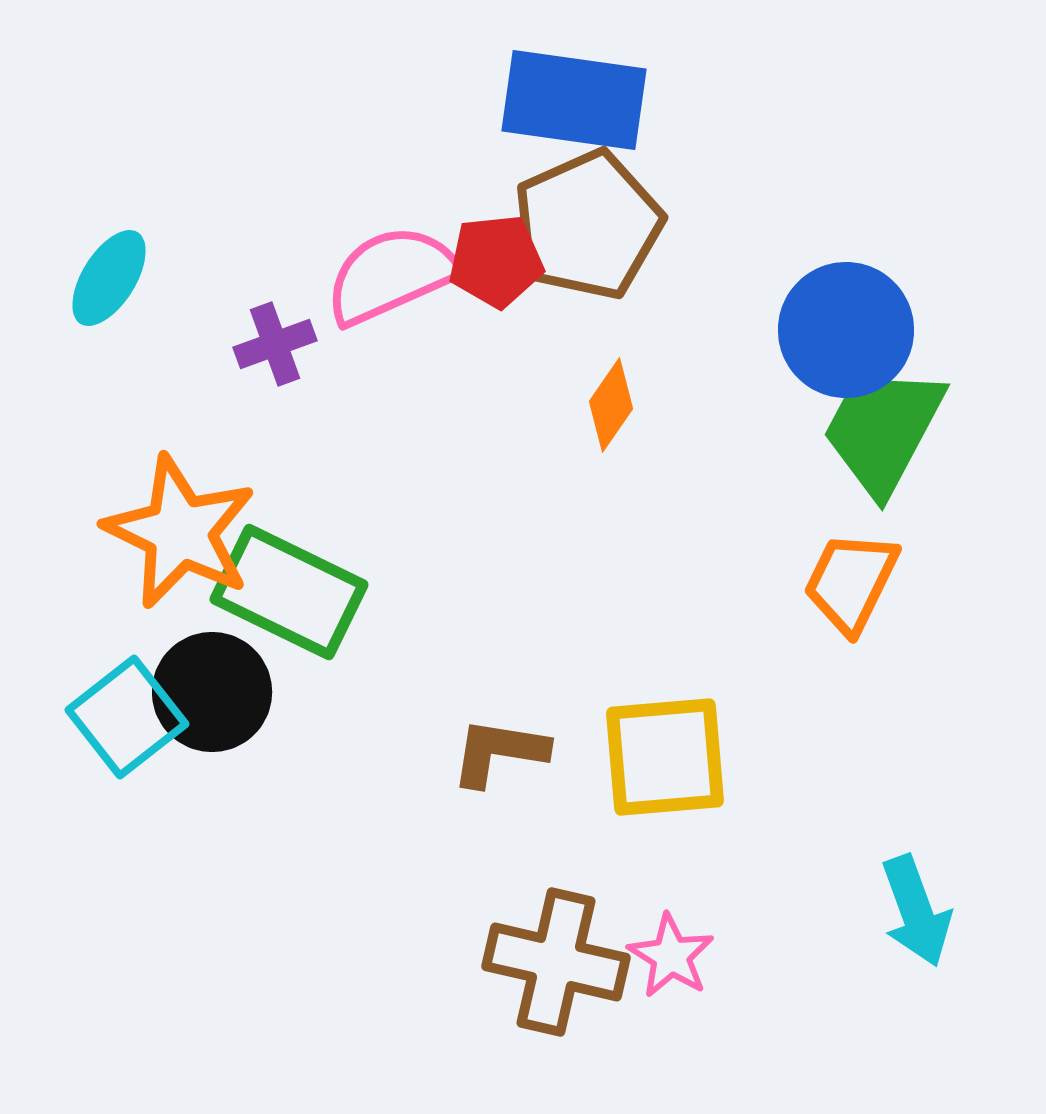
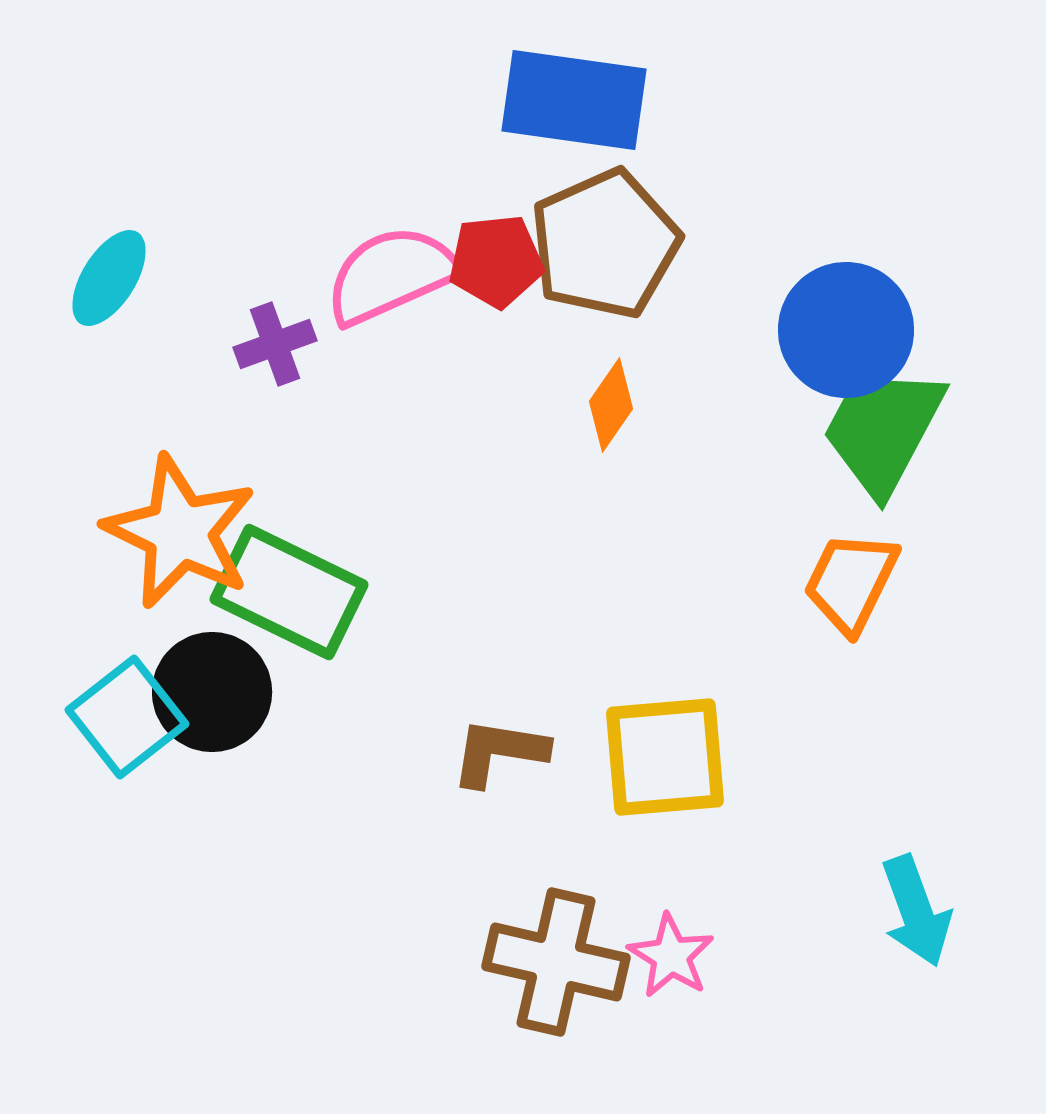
brown pentagon: moved 17 px right, 19 px down
